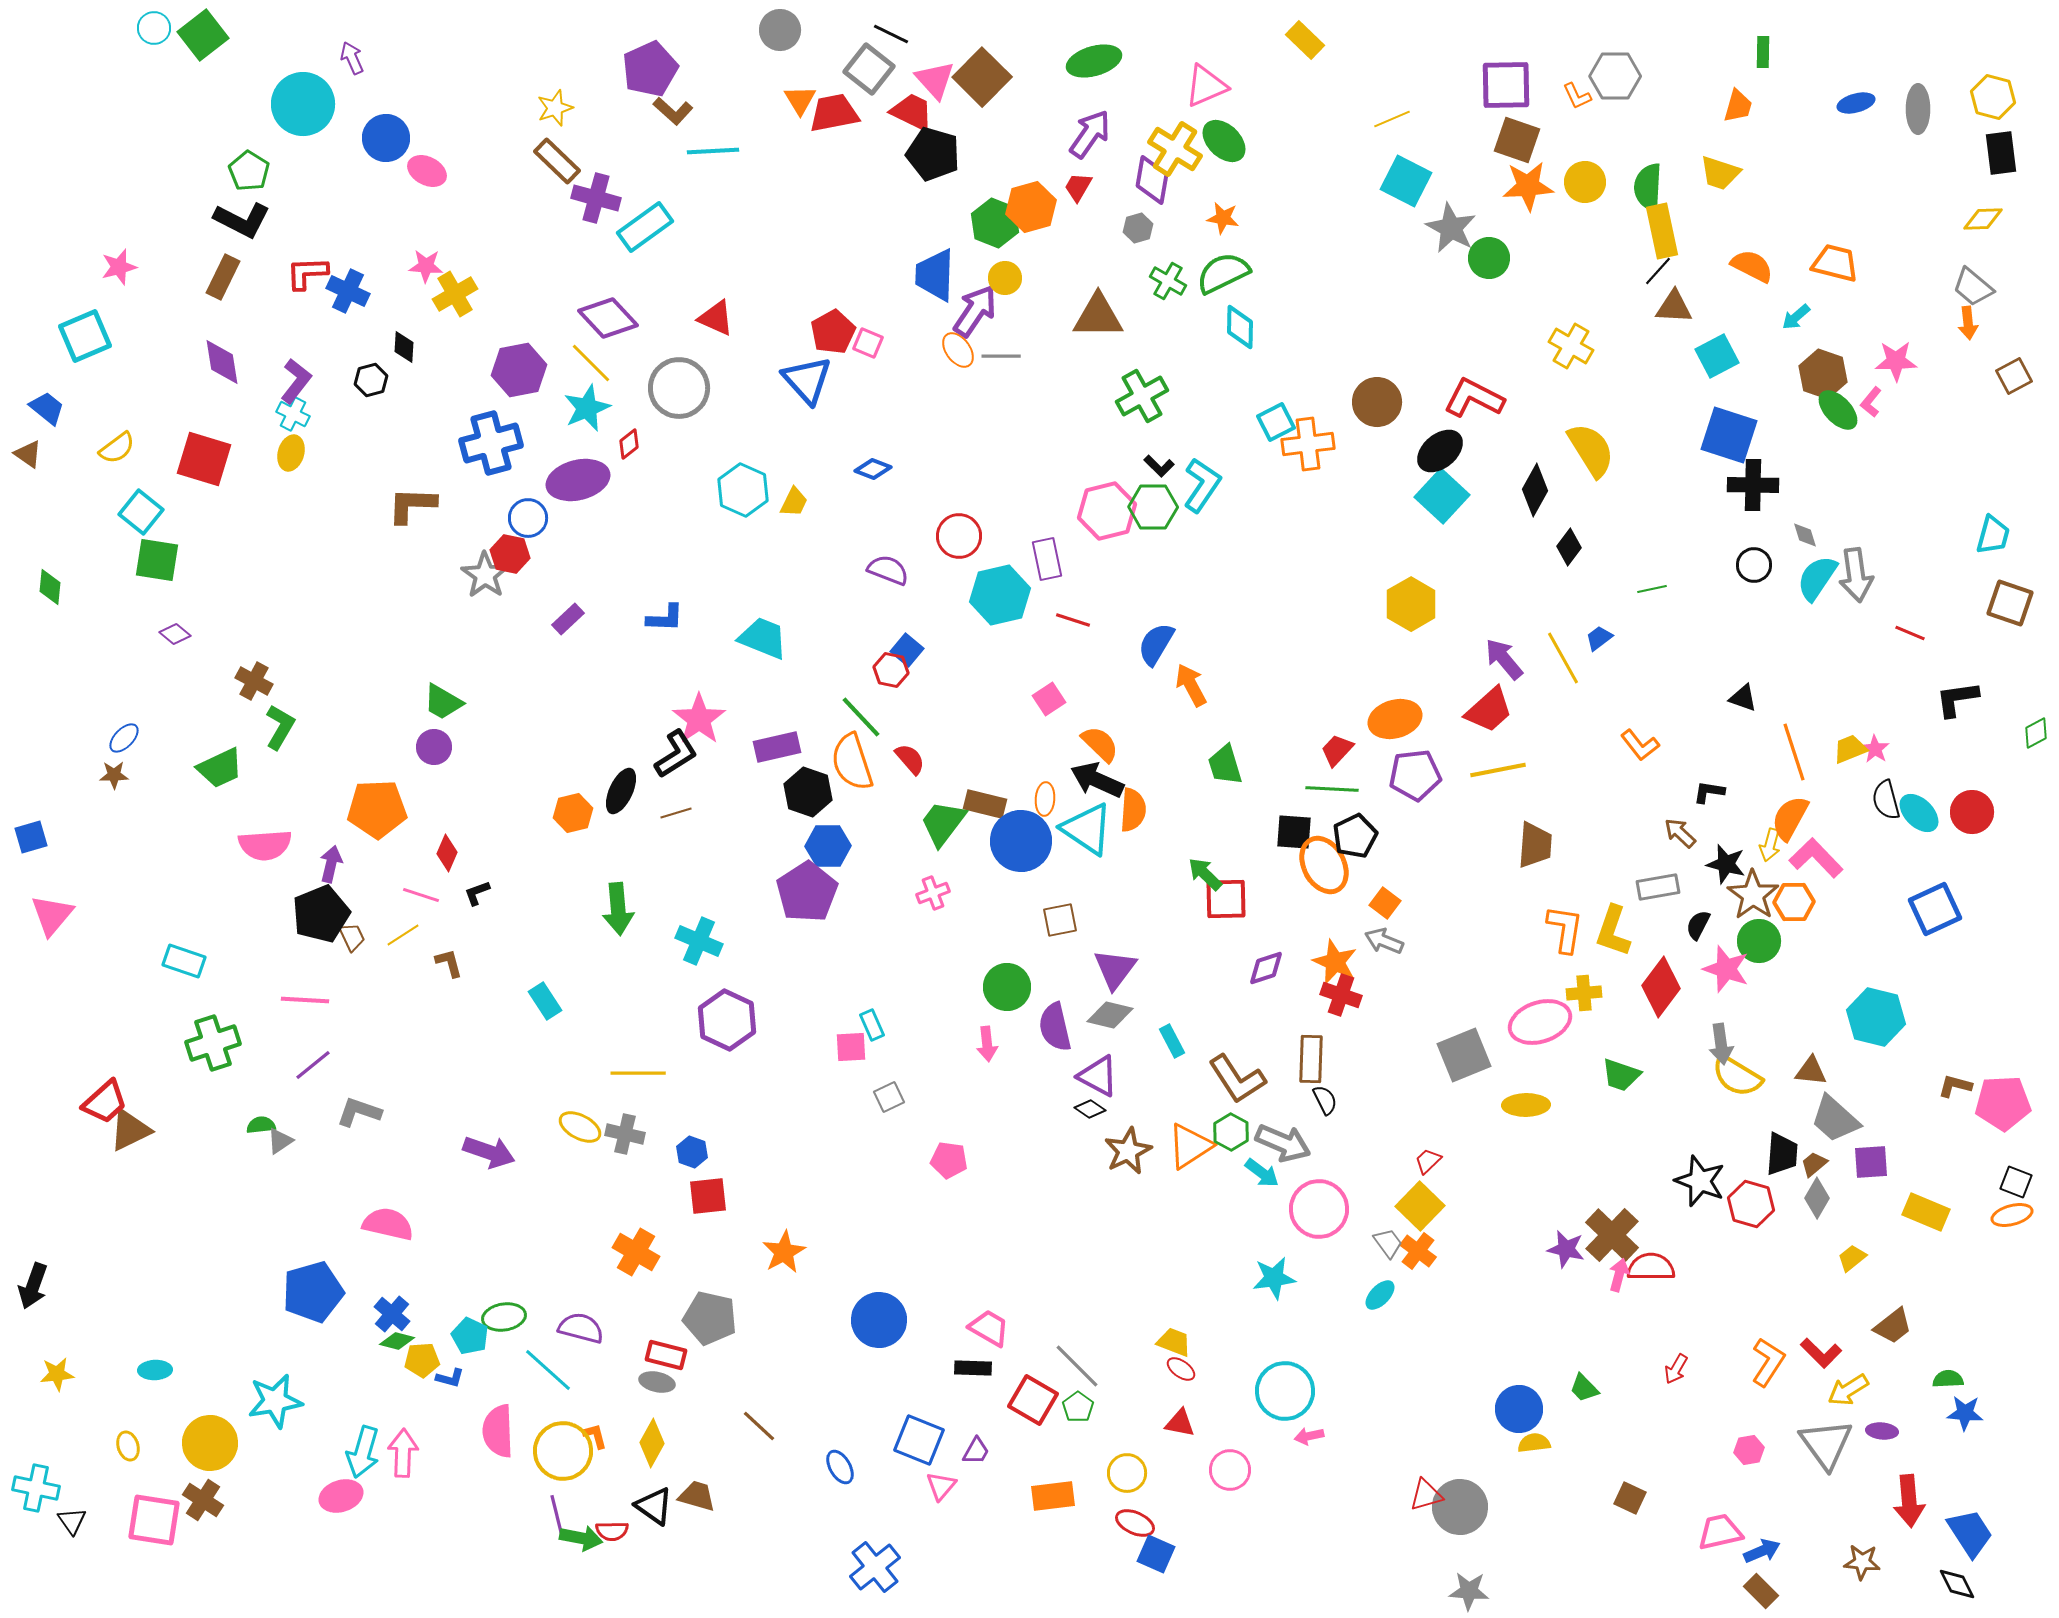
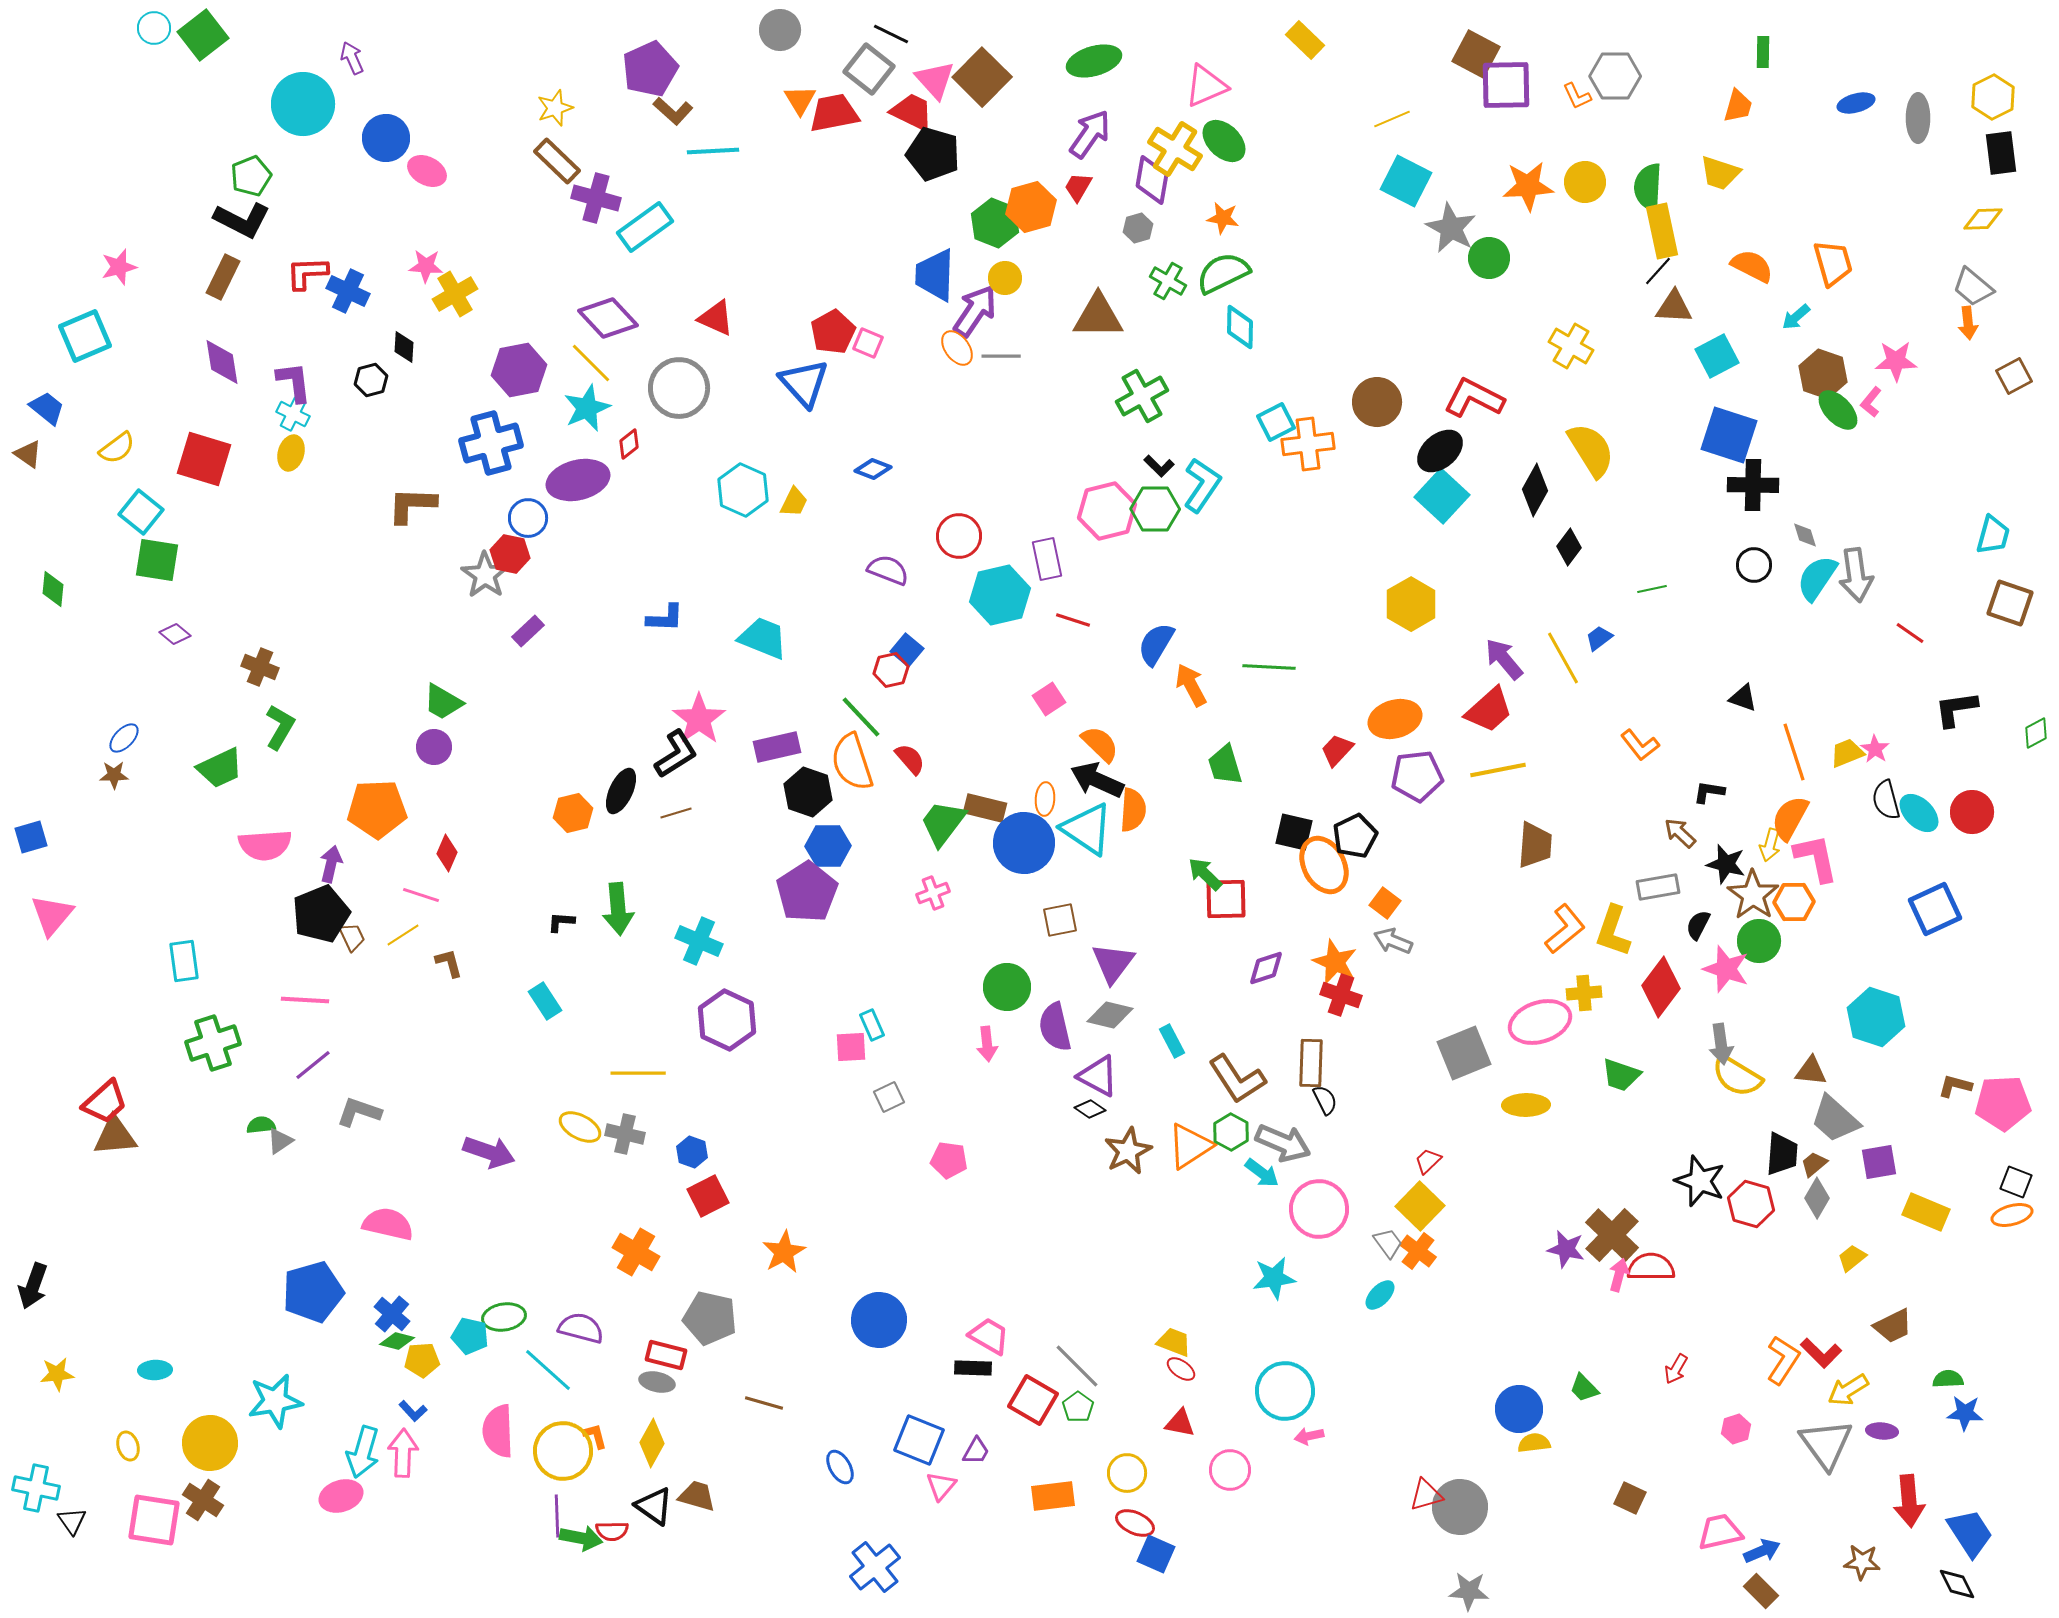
yellow hexagon at (1993, 97): rotated 18 degrees clockwise
gray ellipse at (1918, 109): moved 9 px down
brown square at (1517, 140): moved 41 px left, 86 px up; rotated 9 degrees clockwise
green pentagon at (249, 171): moved 2 px right, 5 px down; rotated 18 degrees clockwise
orange trapezoid at (1835, 263): moved 2 px left; rotated 60 degrees clockwise
orange ellipse at (958, 350): moved 1 px left, 2 px up
blue triangle at (807, 380): moved 3 px left, 3 px down
purple L-shape at (296, 381): moved 2 px left, 1 px down; rotated 45 degrees counterclockwise
green hexagon at (1153, 507): moved 2 px right, 2 px down
green diamond at (50, 587): moved 3 px right, 2 px down
purple rectangle at (568, 619): moved 40 px left, 12 px down
red line at (1910, 633): rotated 12 degrees clockwise
red hexagon at (891, 670): rotated 24 degrees counterclockwise
brown cross at (254, 681): moved 6 px right, 14 px up; rotated 6 degrees counterclockwise
black L-shape at (1957, 699): moved 1 px left, 10 px down
yellow trapezoid at (1850, 749): moved 3 px left, 4 px down
purple pentagon at (1415, 775): moved 2 px right, 1 px down
green line at (1332, 789): moved 63 px left, 122 px up
brown rectangle at (985, 804): moved 4 px down
black square at (1294, 832): rotated 9 degrees clockwise
blue circle at (1021, 841): moved 3 px right, 2 px down
pink L-shape at (1816, 858): rotated 32 degrees clockwise
black L-shape at (477, 893): moved 84 px right, 29 px down; rotated 24 degrees clockwise
orange L-shape at (1565, 929): rotated 42 degrees clockwise
gray arrow at (1384, 941): moved 9 px right
cyan rectangle at (184, 961): rotated 63 degrees clockwise
purple triangle at (1115, 969): moved 2 px left, 6 px up
cyan hexagon at (1876, 1017): rotated 4 degrees clockwise
gray square at (1464, 1055): moved 2 px up
brown rectangle at (1311, 1059): moved 4 px down
brown triangle at (130, 1130): moved 15 px left, 6 px down; rotated 21 degrees clockwise
purple square at (1871, 1162): moved 8 px right; rotated 6 degrees counterclockwise
red square at (708, 1196): rotated 21 degrees counterclockwise
brown trapezoid at (1893, 1326): rotated 12 degrees clockwise
pink trapezoid at (989, 1328): moved 8 px down
cyan pentagon at (470, 1336): rotated 12 degrees counterclockwise
orange L-shape at (1768, 1362): moved 15 px right, 2 px up
blue L-shape at (450, 1378): moved 37 px left, 33 px down; rotated 32 degrees clockwise
brown line at (759, 1426): moved 5 px right, 23 px up; rotated 27 degrees counterclockwise
pink hexagon at (1749, 1450): moved 13 px left, 21 px up; rotated 8 degrees counterclockwise
purple line at (557, 1516): rotated 12 degrees clockwise
